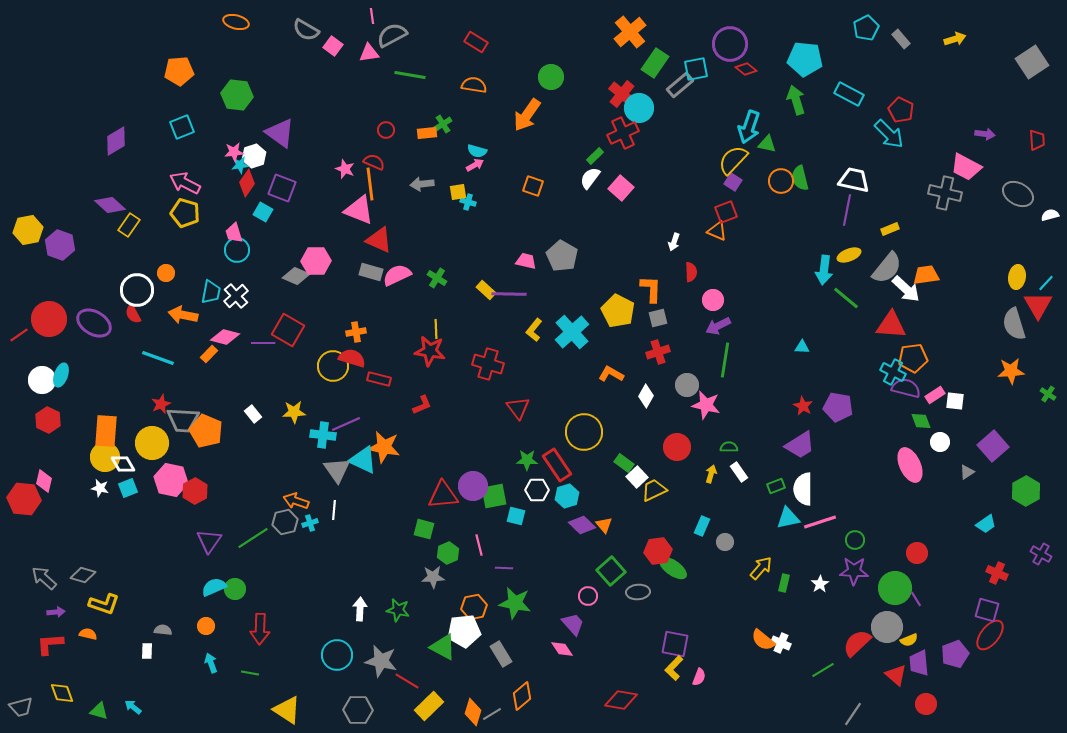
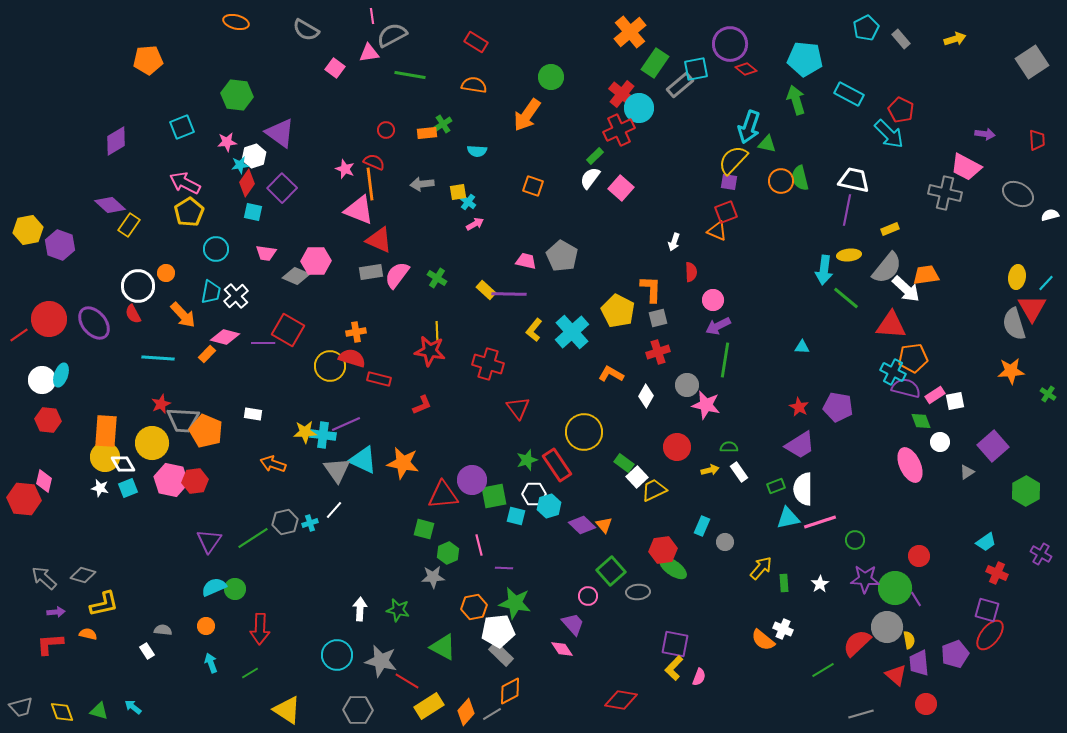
pink square at (333, 46): moved 2 px right, 22 px down
orange pentagon at (179, 71): moved 31 px left, 11 px up
red cross at (623, 133): moved 4 px left, 3 px up
cyan semicircle at (477, 151): rotated 12 degrees counterclockwise
pink star at (234, 152): moved 7 px left, 10 px up
pink arrow at (475, 165): moved 59 px down
purple square at (733, 182): moved 4 px left; rotated 24 degrees counterclockwise
purple square at (282, 188): rotated 24 degrees clockwise
cyan cross at (468, 202): rotated 21 degrees clockwise
cyan square at (263, 212): moved 10 px left; rotated 18 degrees counterclockwise
yellow pentagon at (185, 213): moved 4 px right, 1 px up; rotated 24 degrees clockwise
pink trapezoid at (234, 233): moved 32 px right, 20 px down; rotated 65 degrees counterclockwise
cyan circle at (237, 250): moved 21 px left, 1 px up
yellow ellipse at (849, 255): rotated 15 degrees clockwise
gray rectangle at (371, 272): rotated 25 degrees counterclockwise
pink semicircle at (397, 275): rotated 28 degrees counterclockwise
white circle at (137, 290): moved 1 px right, 4 px up
red triangle at (1038, 305): moved 6 px left, 3 px down
orange arrow at (183, 315): rotated 144 degrees counterclockwise
purple ellipse at (94, 323): rotated 20 degrees clockwise
yellow line at (436, 329): moved 1 px right, 2 px down
orange rectangle at (209, 354): moved 2 px left
cyan line at (158, 358): rotated 16 degrees counterclockwise
yellow circle at (333, 366): moved 3 px left
white square at (955, 401): rotated 18 degrees counterclockwise
red star at (803, 406): moved 4 px left, 1 px down
yellow star at (294, 412): moved 11 px right, 20 px down
white rectangle at (253, 414): rotated 42 degrees counterclockwise
red hexagon at (48, 420): rotated 20 degrees counterclockwise
orange star at (384, 447): moved 19 px right, 16 px down
green star at (527, 460): rotated 20 degrees counterclockwise
yellow arrow at (711, 474): moved 1 px left, 4 px up; rotated 60 degrees clockwise
purple circle at (473, 486): moved 1 px left, 6 px up
white hexagon at (537, 490): moved 3 px left, 4 px down
red hexagon at (195, 491): moved 10 px up; rotated 20 degrees clockwise
cyan hexagon at (567, 496): moved 18 px left, 10 px down
orange arrow at (296, 501): moved 23 px left, 37 px up
white line at (334, 510): rotated 36 degrees clockwise
cyan trapezoid at (986, 524): moved 18 px down
red hexagon at (658, 551): moved 5 px right, 1 px up
red circle at (917, 553): moved 2 px right, 3 px down
purple star at (854, 571): moved 11 px right, 8 px down
green rectangle at (784, 583): rotated 18 degrees counterclockwise
yellow L-shape at (104, 604): rotated 32 degrees counterclockwise
white pentagon at (464, 631): moved 34 px right
yellow semicircle at (909, 640): rotated 78 degrees counterclockwise
white cross at (781, 643): moved 2 px right, 14 px up
white rectangle at (147, 651): rotated 35 degrees counterclockwise
gray rectangle at (501, 654): rotated 15 degrees counterclockwise
green line at (250, 673): rotated 42 degrees counterclockwise
yellow diamond at (62, 693): moved 19 px down
orange diamond at (522, 696): moved 12 px left, 5 px up; rotated 12 degrees clockwise
yellow rectangle at (429, 706): rotated 12 degrees clockwise
orange diamond at (473, 712): moved 7 px left; rotated 24 degrees clockwise
gray line at (853, 714): moved 8 px right; rotated 40 degrees clockwise
